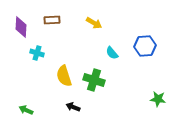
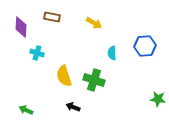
brown rectangle: moved 3 px up; rotated 14 degrees clockwise
cyan semicircle: rotated 40 degrees clockwise
